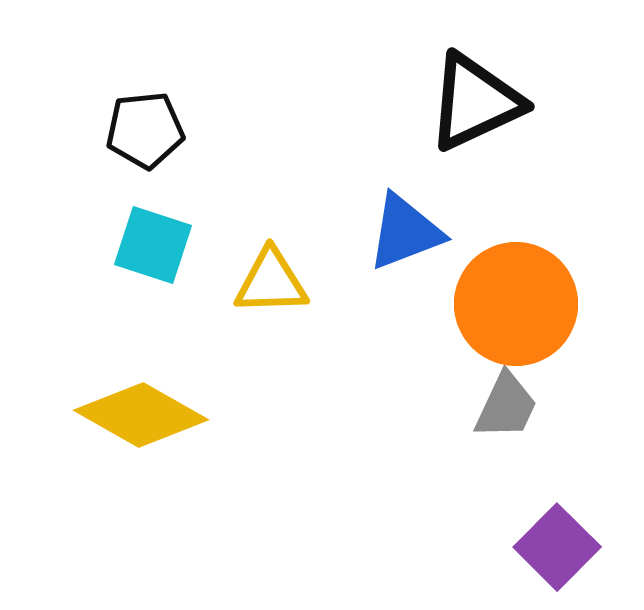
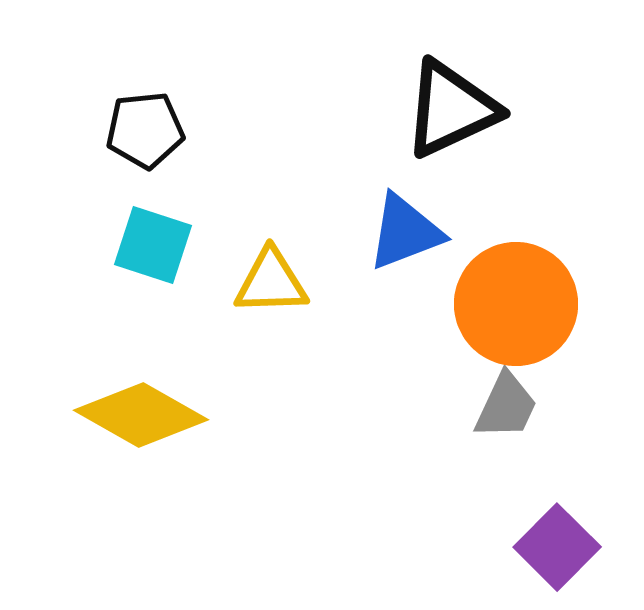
black triangle: moved 24 px left, 7 px down
